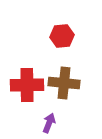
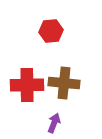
red hexagon: moved 11 px left, 5 px up
purple arrow: moved 5 px right
